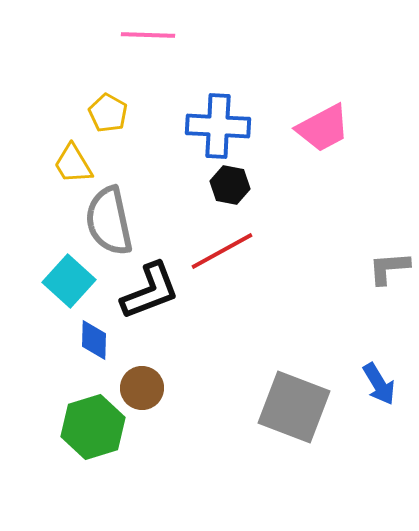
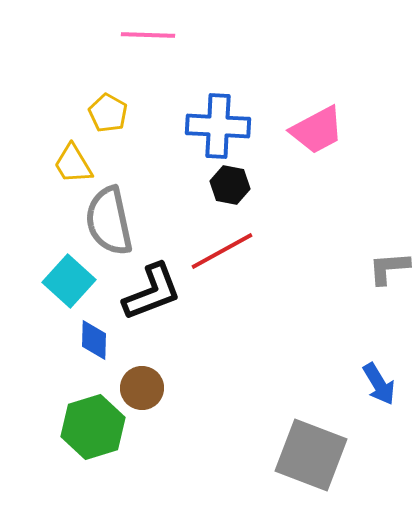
pink trapezoid: moved 6 px left, 2 px down
black L-shape: moved 2 px right, 1 px down
gray square: moved 17 px right, 48 px down
